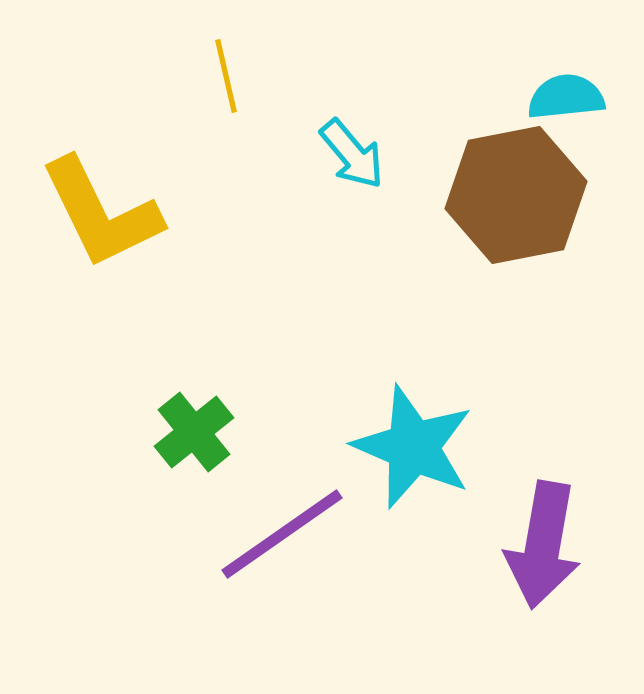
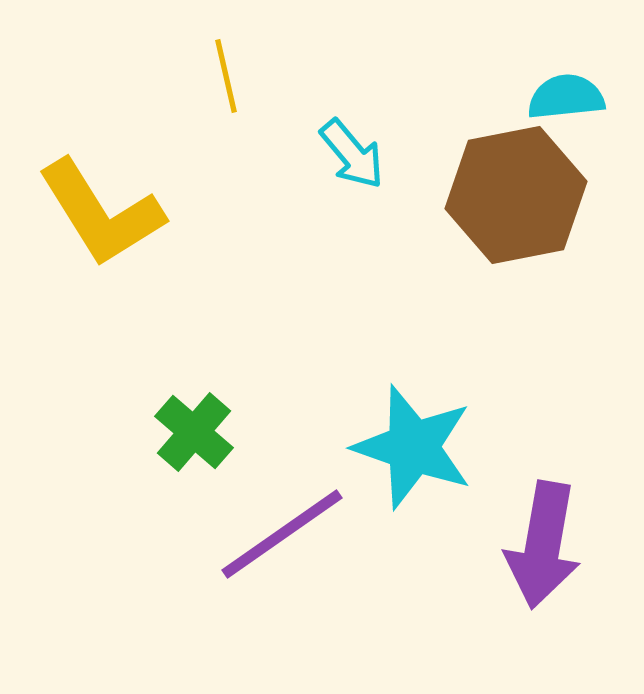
yellow L-shape: rotated 6 degrees counterclockwise
green cross: rotated 10 degrees counterclockwise
cyan star: rotated 4 degrees counterclockwise
